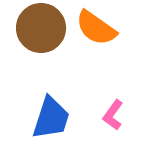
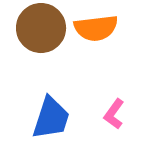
orange semicircle: rotated 42 degrees counterclockwise
pink L-shape: moved 1 px right, 1 px up
